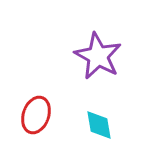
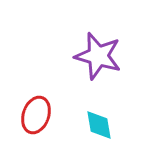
purple star: rotated 12 degrees counterclockwise
